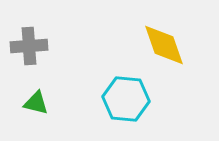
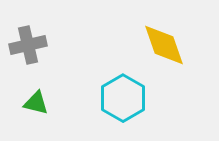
gray cross: moved 1 px left, 1 px up; rotated 9 degrees counterclockwise
cyan hexagon: moved 3 px left, 1 px up; rotated 24 degrees clockwise
